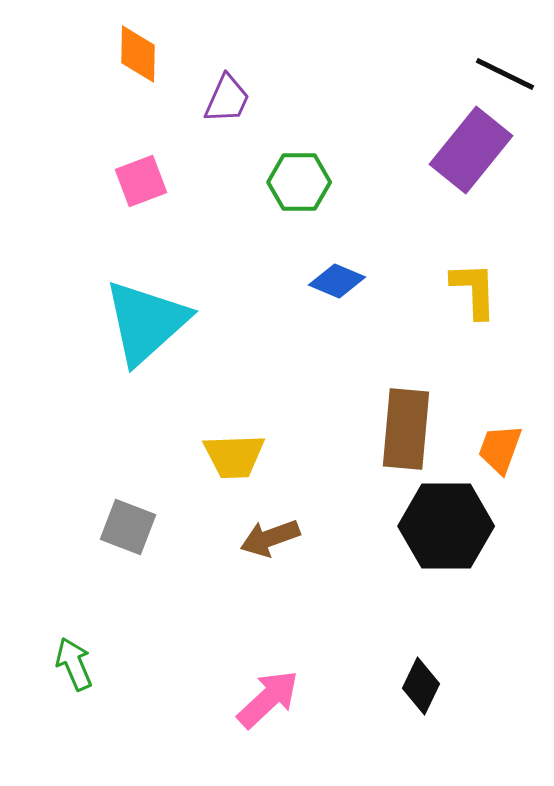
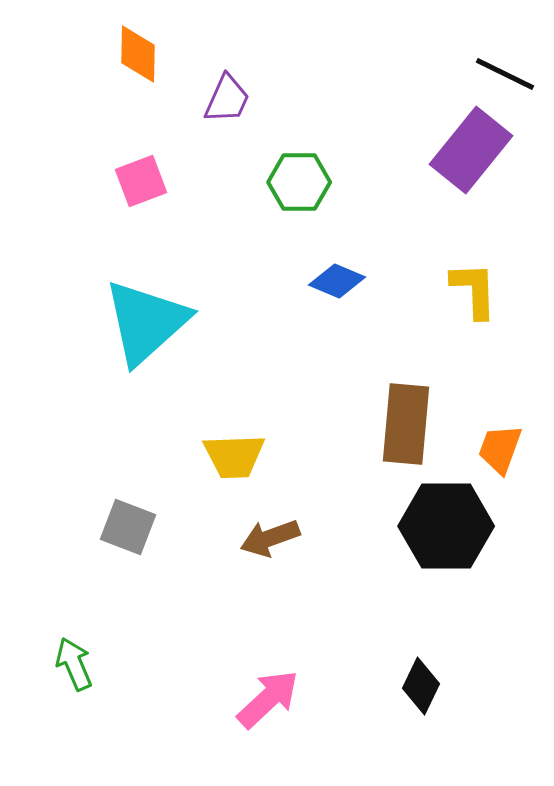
brown rectangle: moved 5 px up
